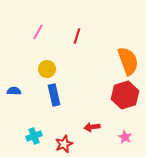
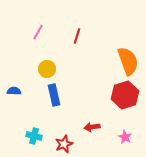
cyan cross: rotated 35 degrees clockwise
